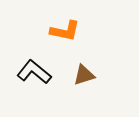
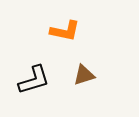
black L-shape: moved 8 px down; rotated 124 degrees clockwise
